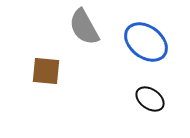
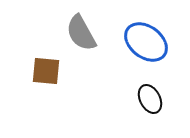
gray semicircle: moved 3 px left, 6 px down
black ellipse: rotated 28 degrees clockwise
